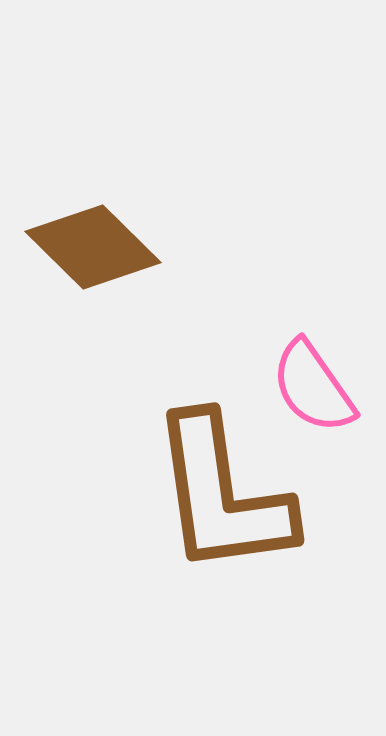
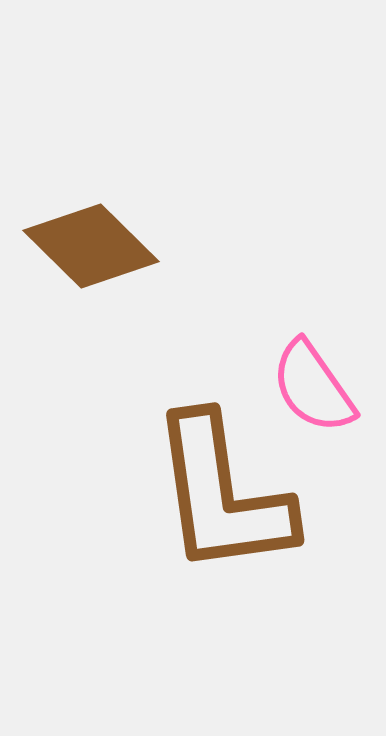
brown diamond: moved 2 px left, 1 px up
